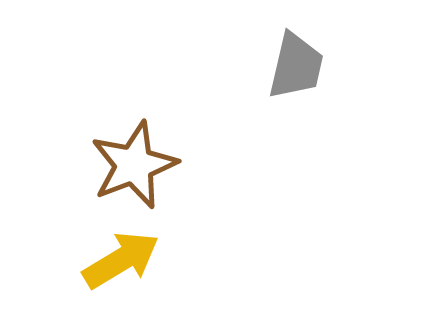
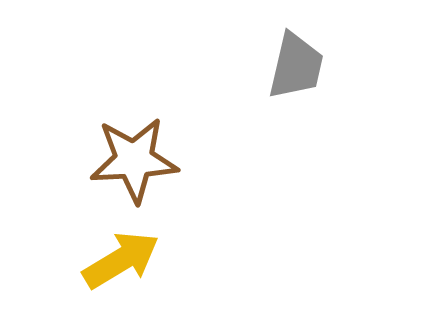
brown star: moved 5 px up; rotated 18 degrees clockwise
